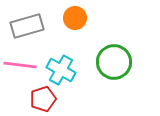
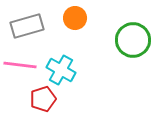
green circle: moved 19 px right, 22 px up
